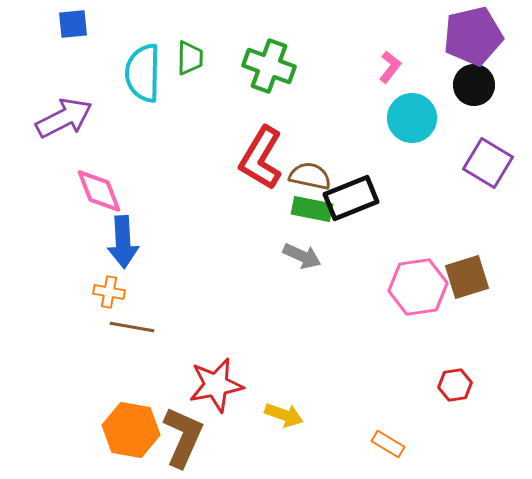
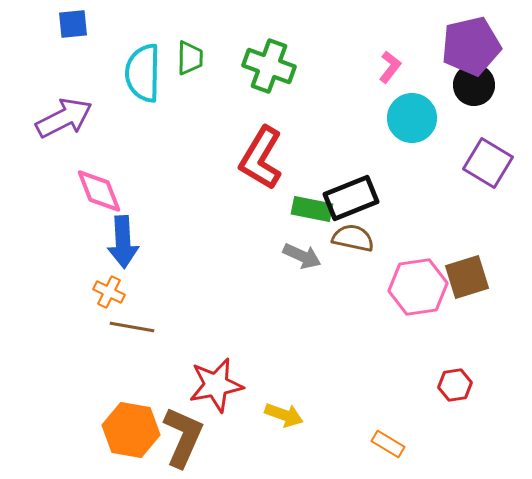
purple pentagon: moved 2 px left, 10 px down
brown semicircle: moved 43 px right, 62 px down
orange cross: rotated 16 degrees clockwise
